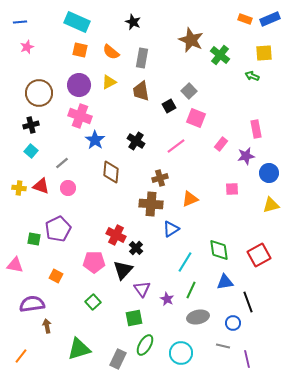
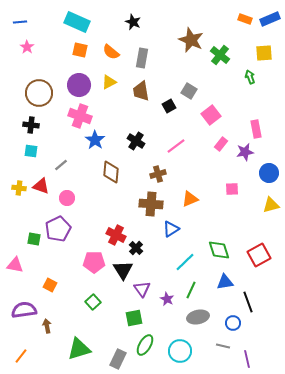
pink star at (27, 47): rotated 16 degrees counterclockwise
green arrow at (252, 76): moved 2 px left, 1 px down; rotated 48 degrees clockwise
gray square at (189, 91): rotated 14 degrees counterclockwise
pink square at (196, 118): moved 15 px right, 3 px up; rotated 30 degrees clockwise
black cross at (31, 125): rotated 21 degrees clockwise
cyan square at (31, 151): rotated 32 degrees counterclockwise
purple star at (246, 156): moved 1 px left, 4 px up
gray line at (62, 163): moved 1 px left, 2 px down
brown cross at (160, 178): moved 2 px left, 4 px up
pink circle at (68, 188): moved 1 px left, 10 px down
green diamond at (219, 250): rotated 10 degrees counterclockwise
cyan line at (185, 262): rotated 15 degrees clockwise
black triangle at (123, 270): rotated 15 degrees counterclockwise
orange square at (56, 276): moved 6 px left, 9 px down
purple semicircle at (32, 304): moved 8 px left, 6 px down
cyan circle at (181, 353): moved 1 px left, 2 px up
